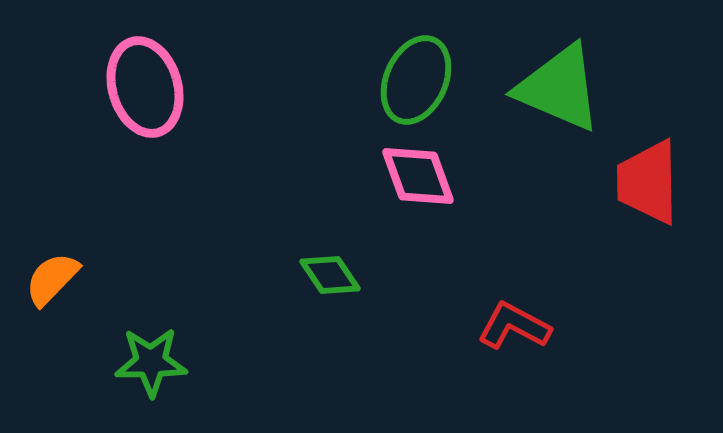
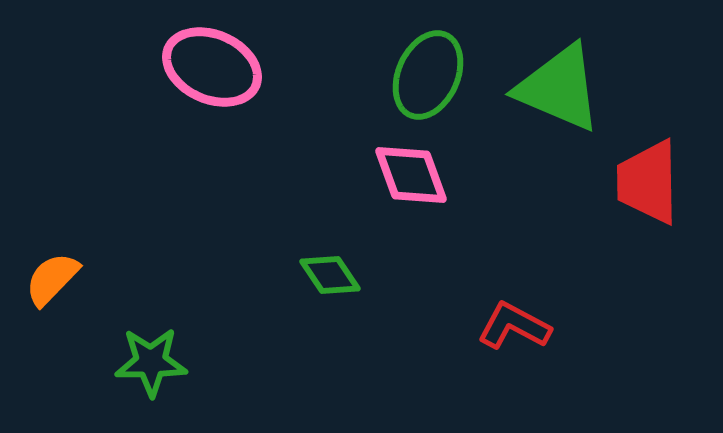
green ellipse: moved 12 px right, 5 px up
pink ellipse: moved 67 px right, 20 px up; rotated 50 degrees counterclockwise
pink diamond: moved 7 px left, 1 px up
